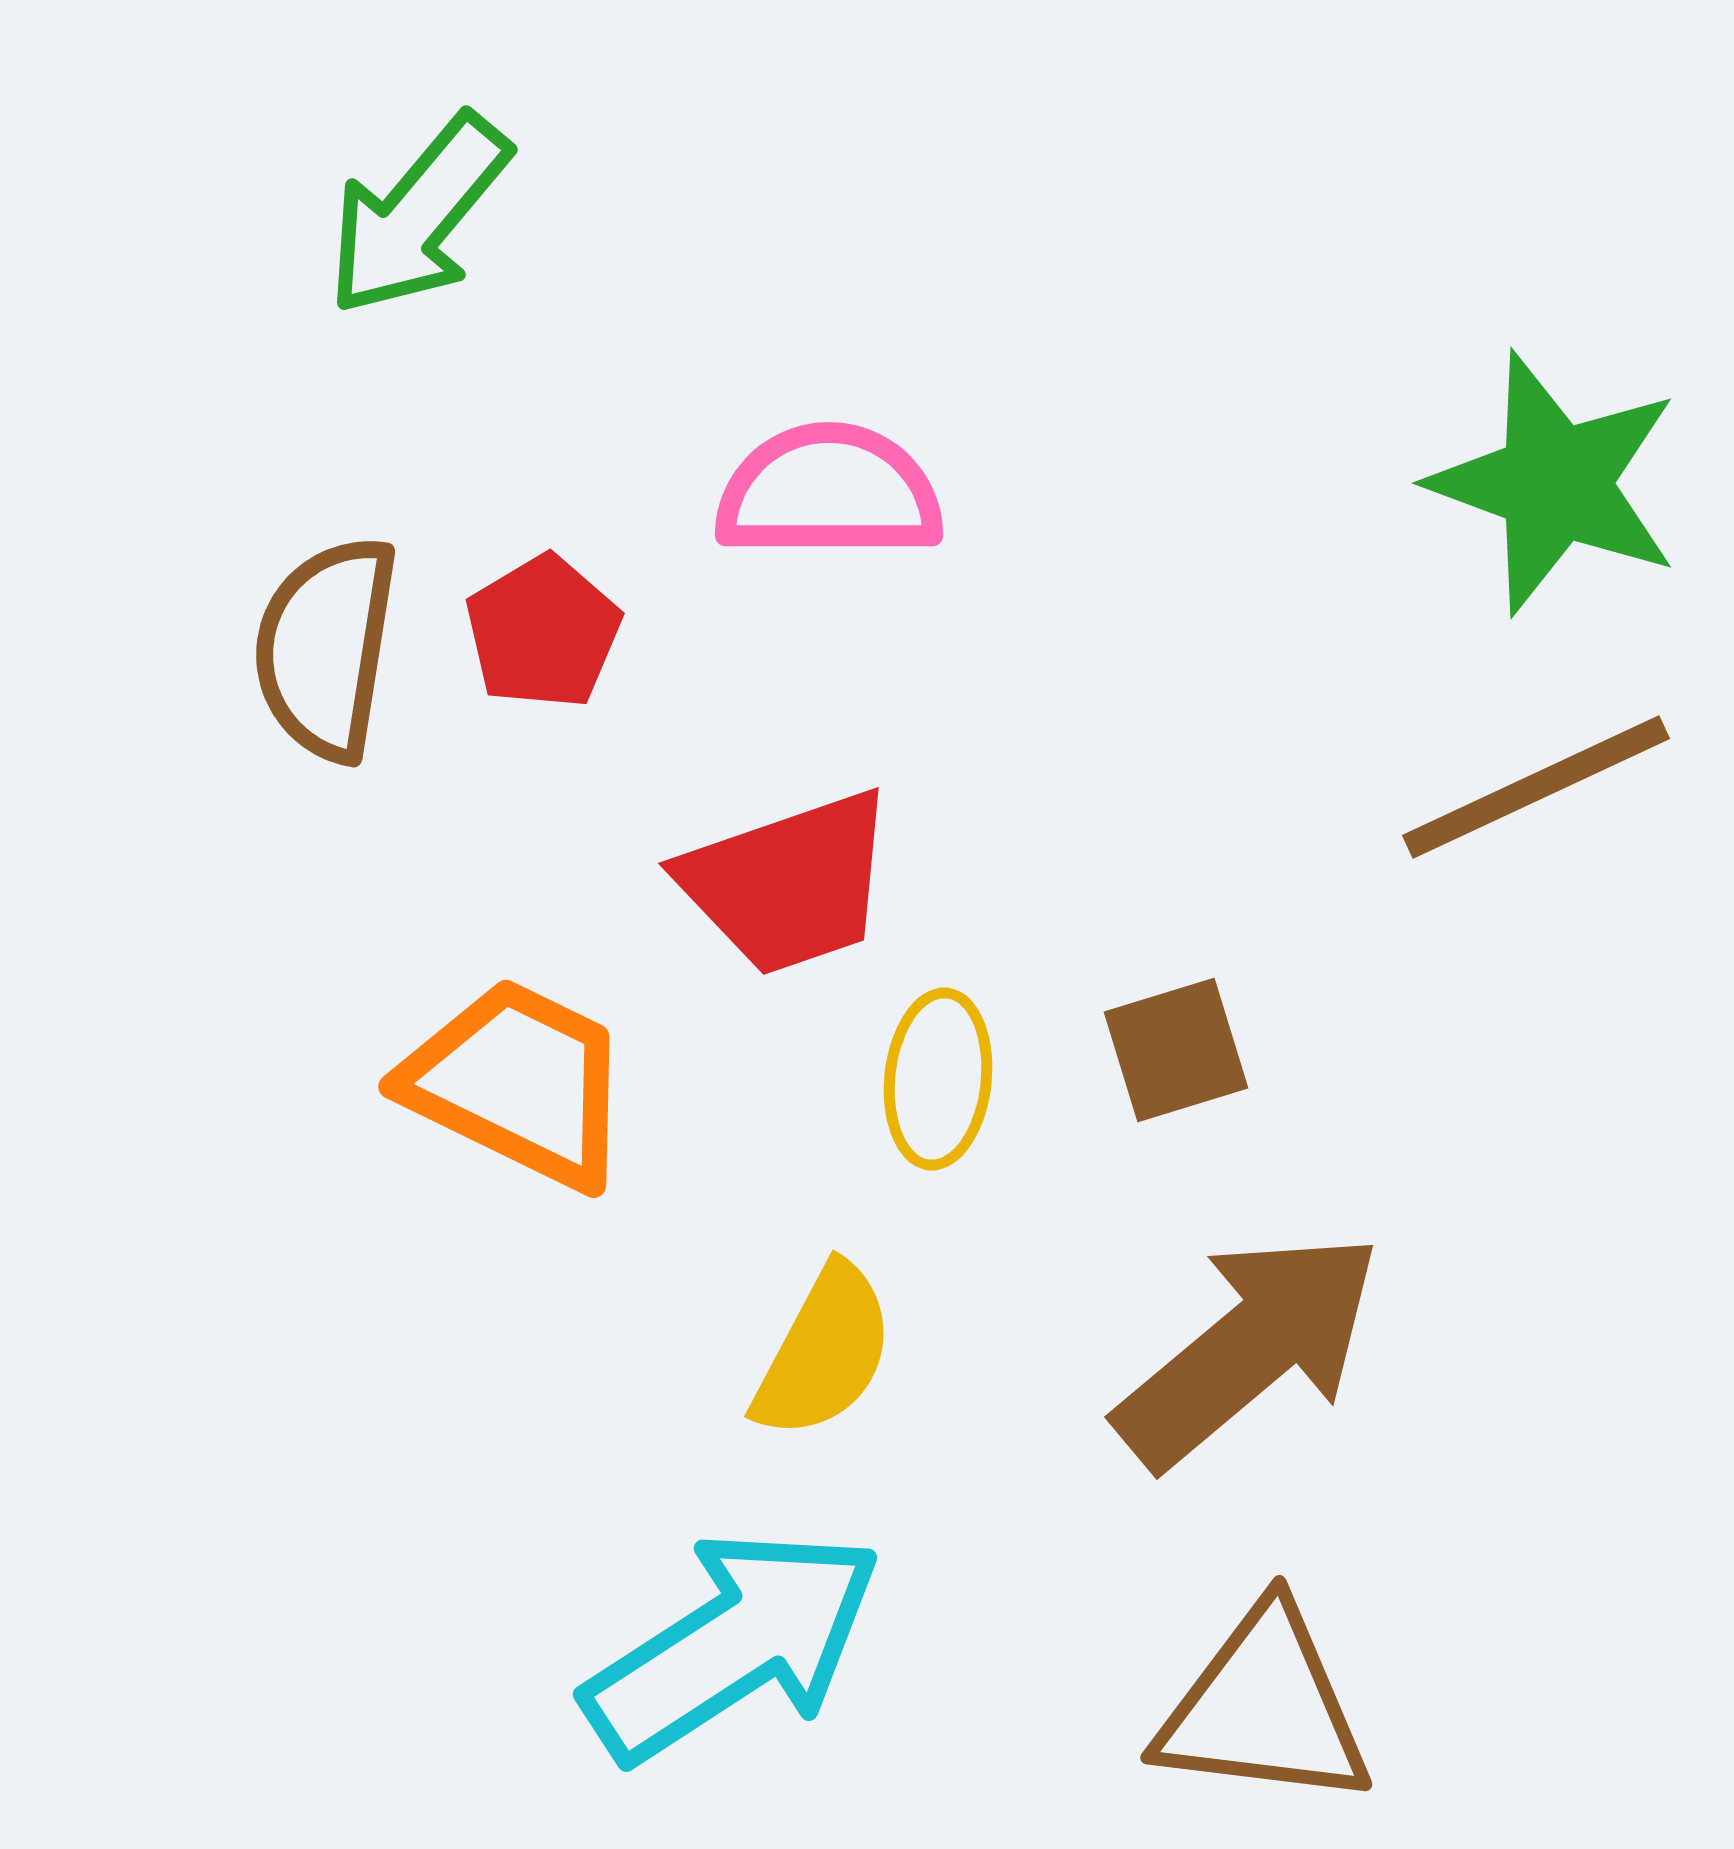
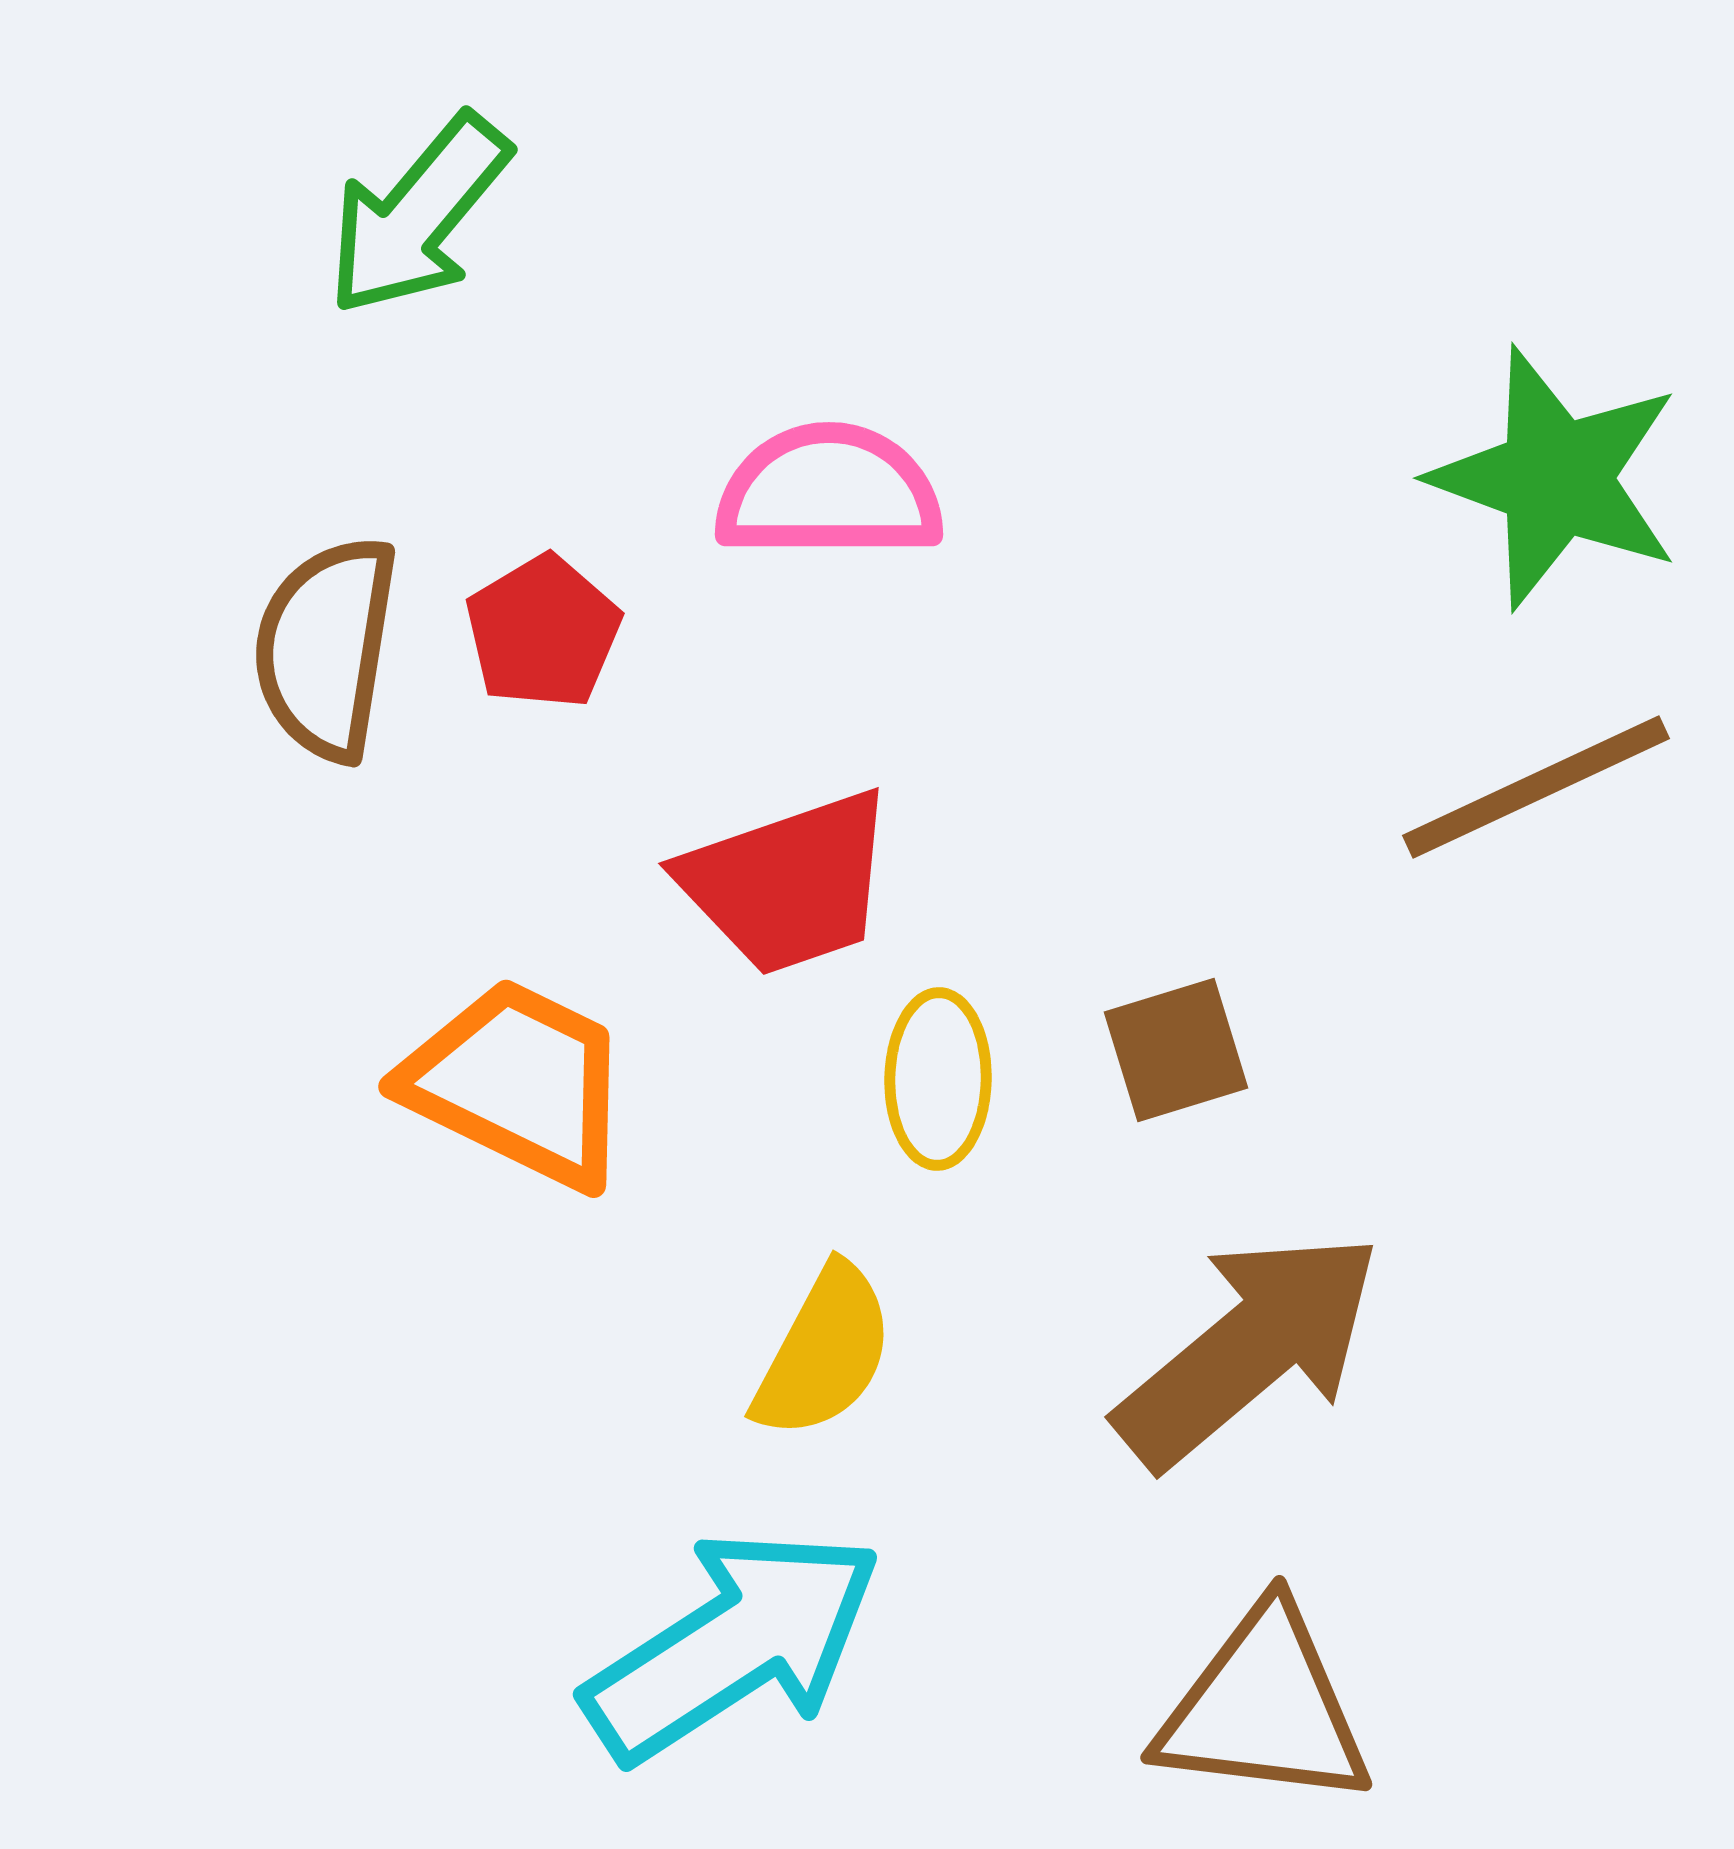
green star: moved 1 px right, 5 px up
yellow ellipse: rotated 5 degrees counterclockwise
